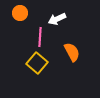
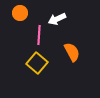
pink line: moved 1 px left, 2 px up
